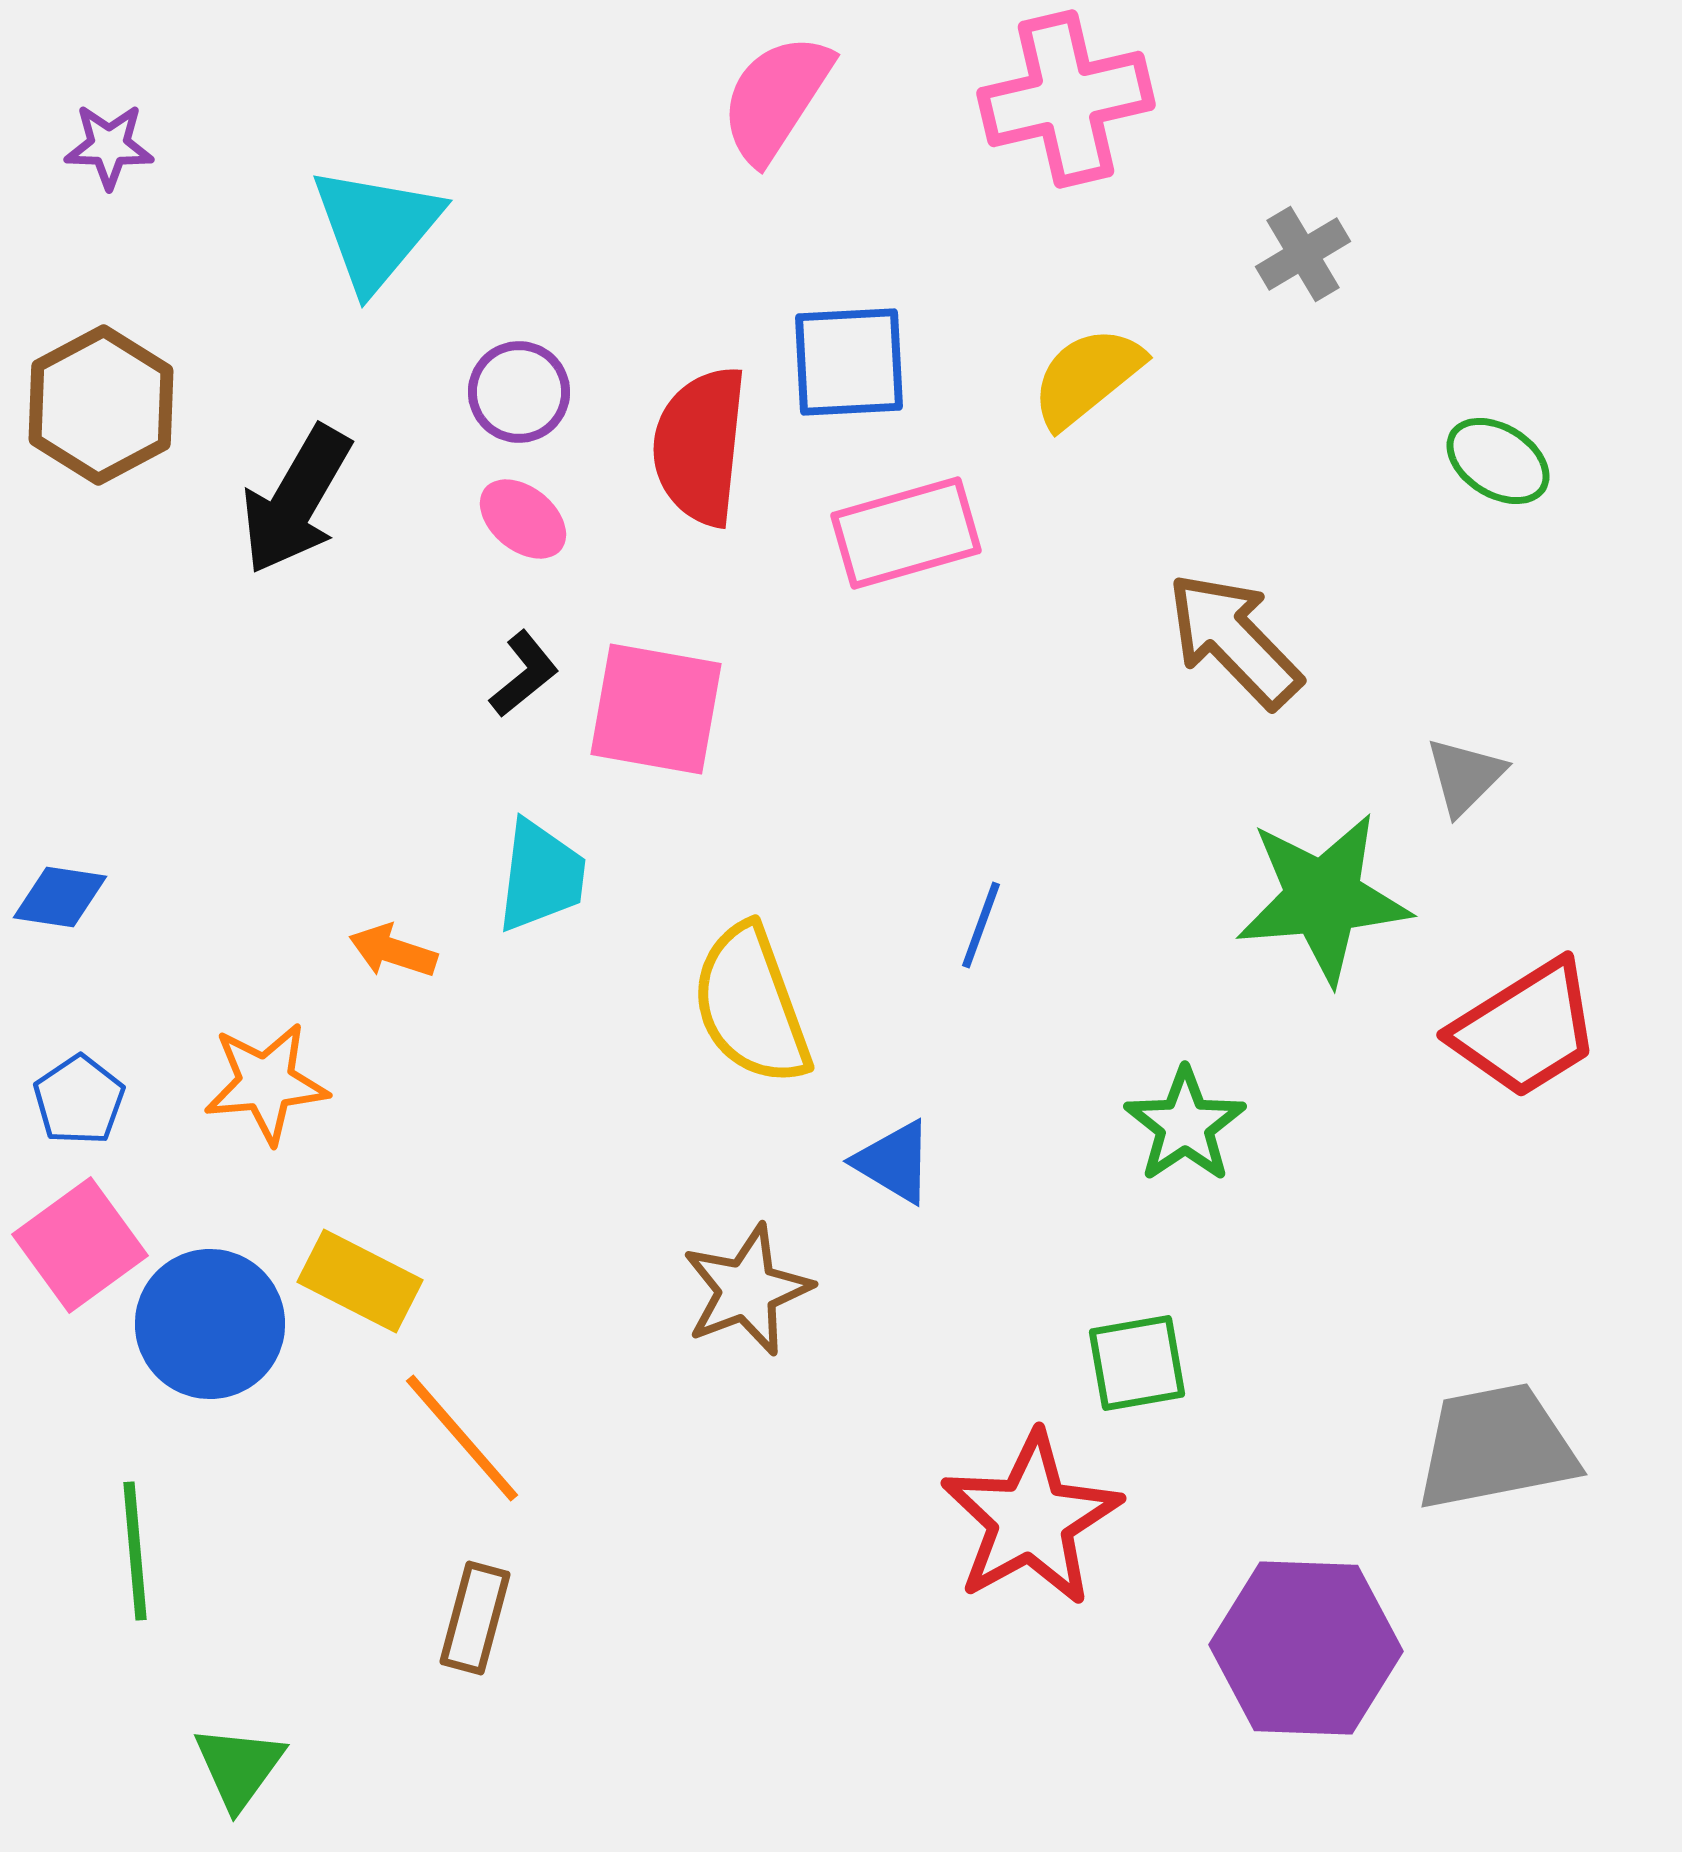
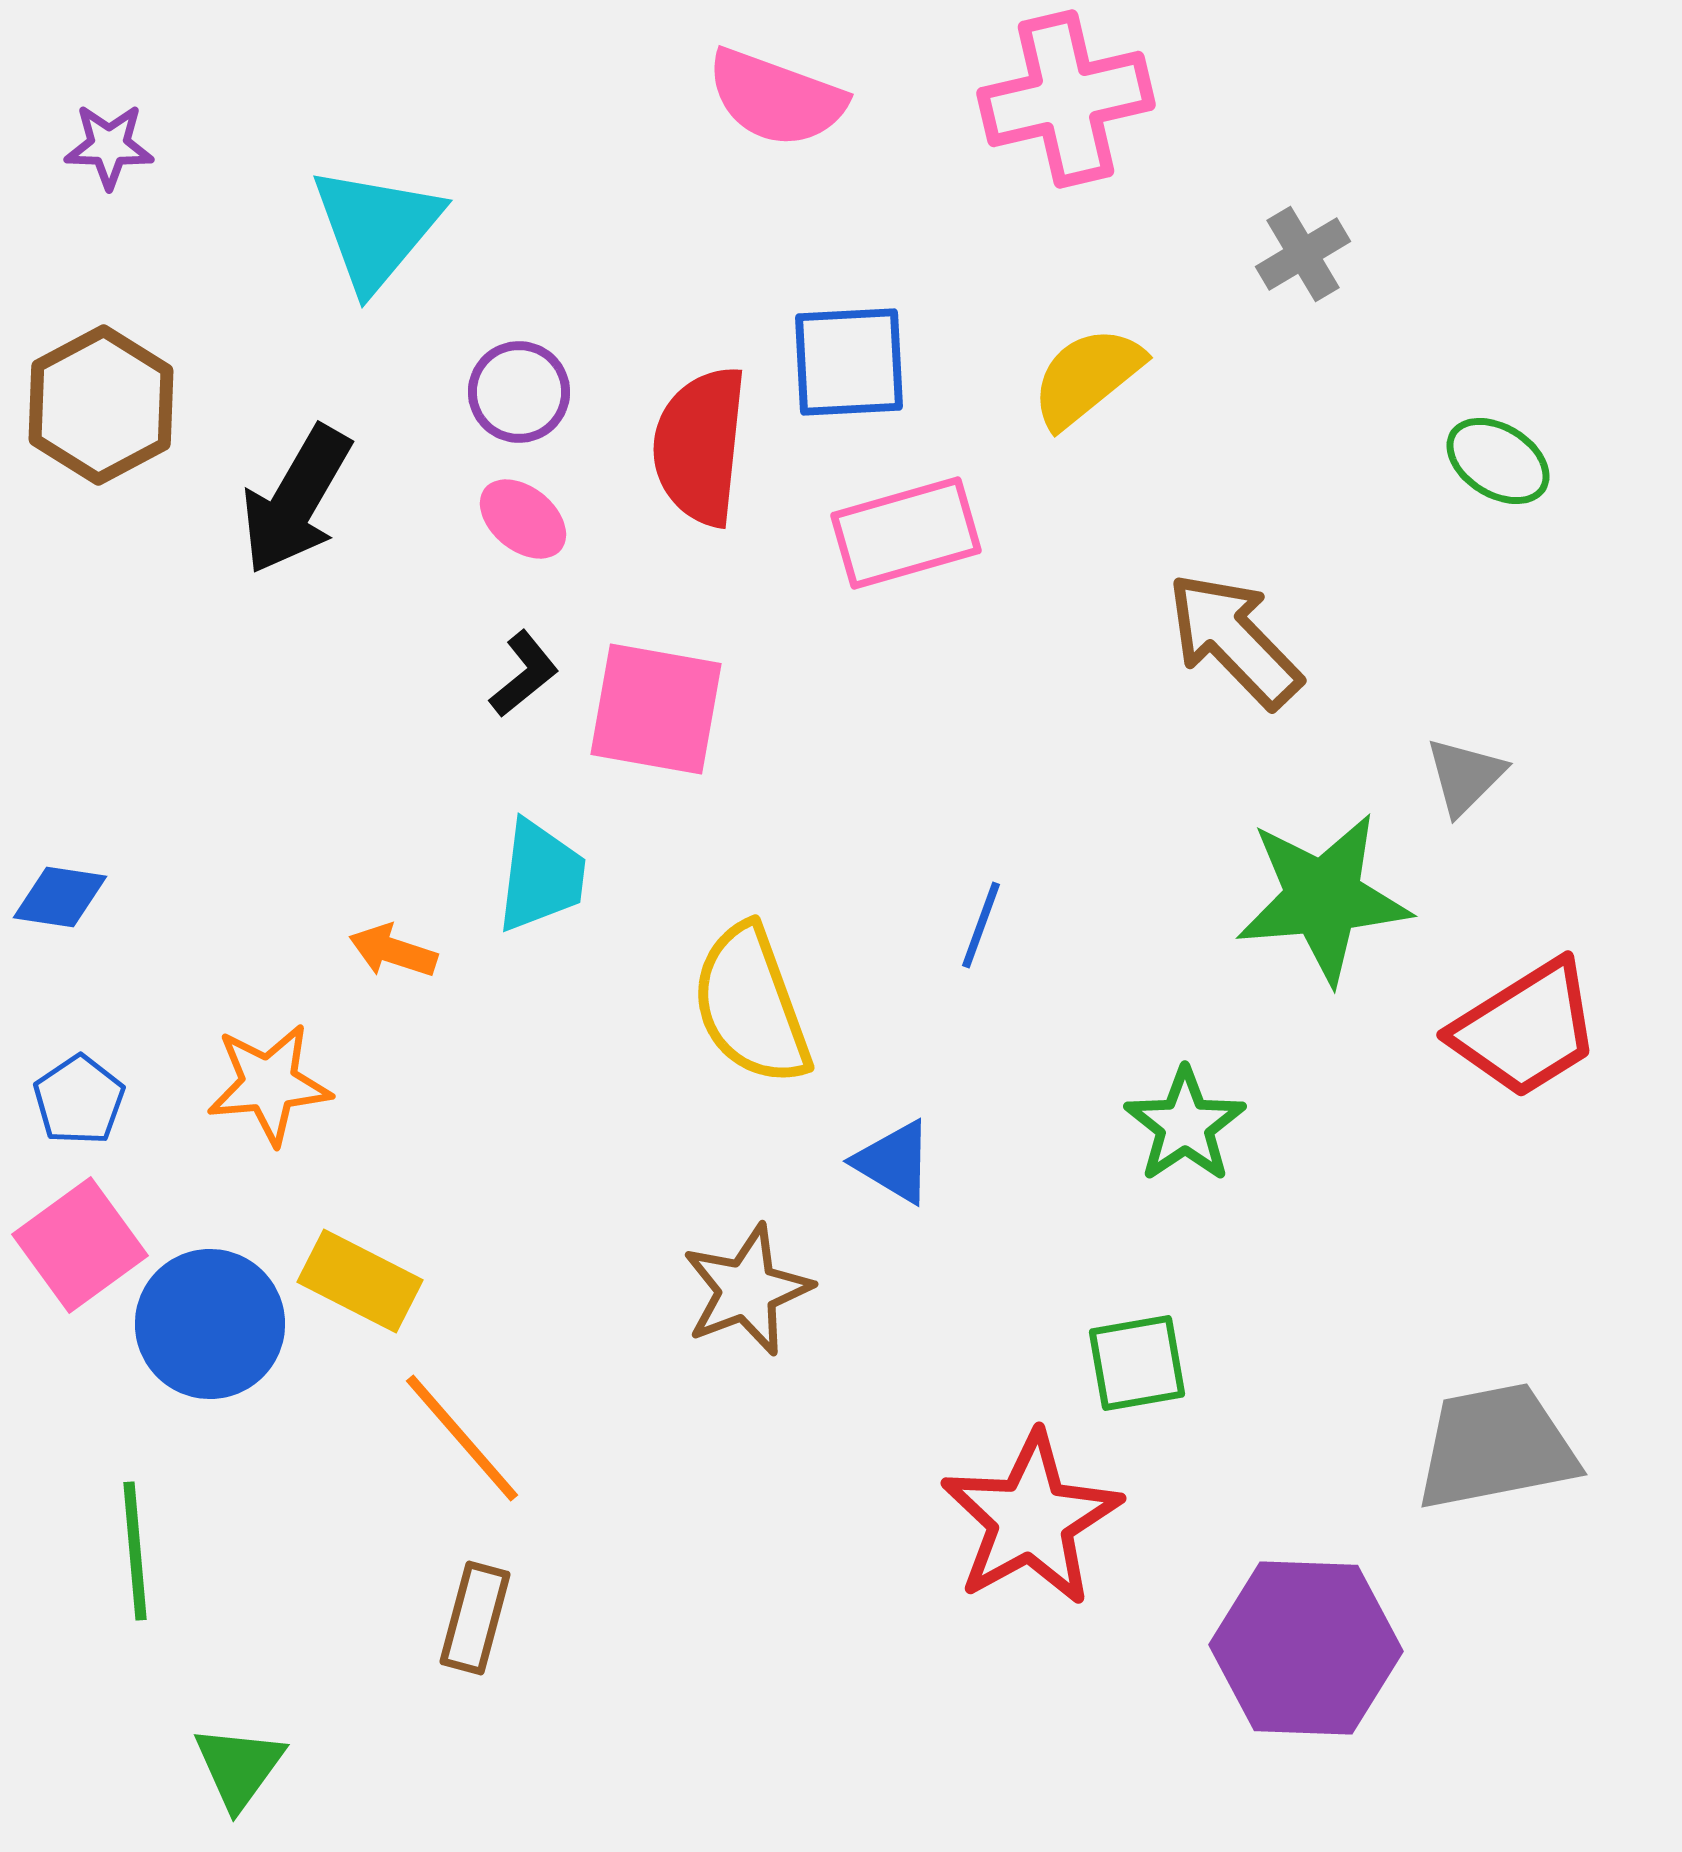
pink semicircle at (776, 98): rotated 103 degrees counterclockwise
orange star at (266, 1083): moved 3 px right, 1 px down
